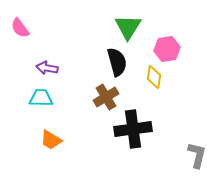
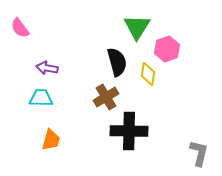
green triangle: moved 9 px right
pink hexagon: rotated 10 degrees counterclockwise
yellow diamond: moved 6 px left, 3 px up
black cross: moved 4 px left, 2 px down; rotated 9 degrees clockwise
orange trapezoid: rotated 105 degrees counterclockwise
gray L-shape: moved 2 px right, 2 px up
